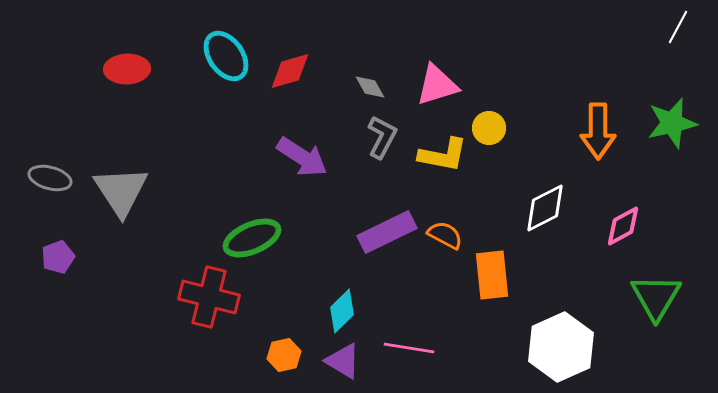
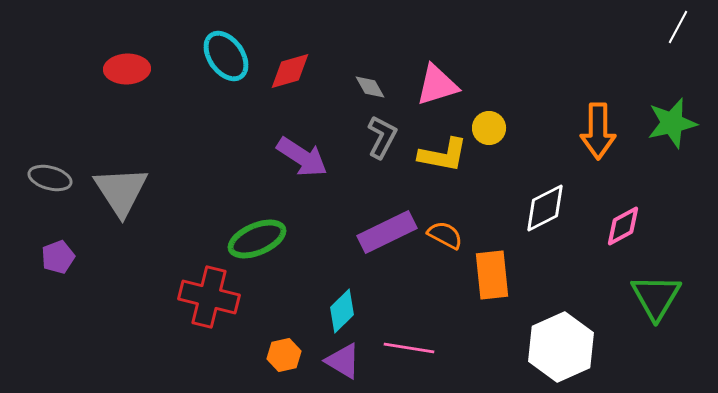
green ellipse: moved 5 px right, 1 px down
